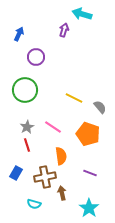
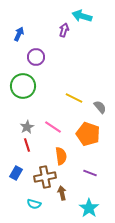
cyan arrow: moved 2 px down
green circle: moved 2 px left, 4 px up
